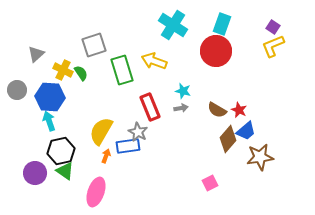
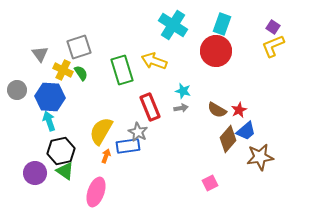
gray square: moved 15 px left, 2 px down
gray triangle: moved 4 px right; rotated 24 degrees counterclockwise
red star: rotated 21 degrees clockwise
